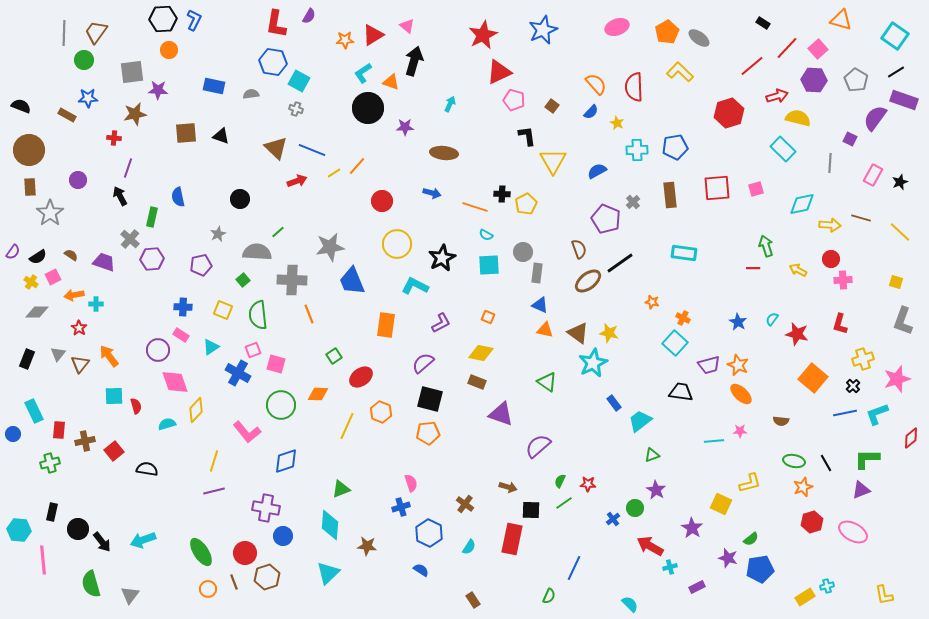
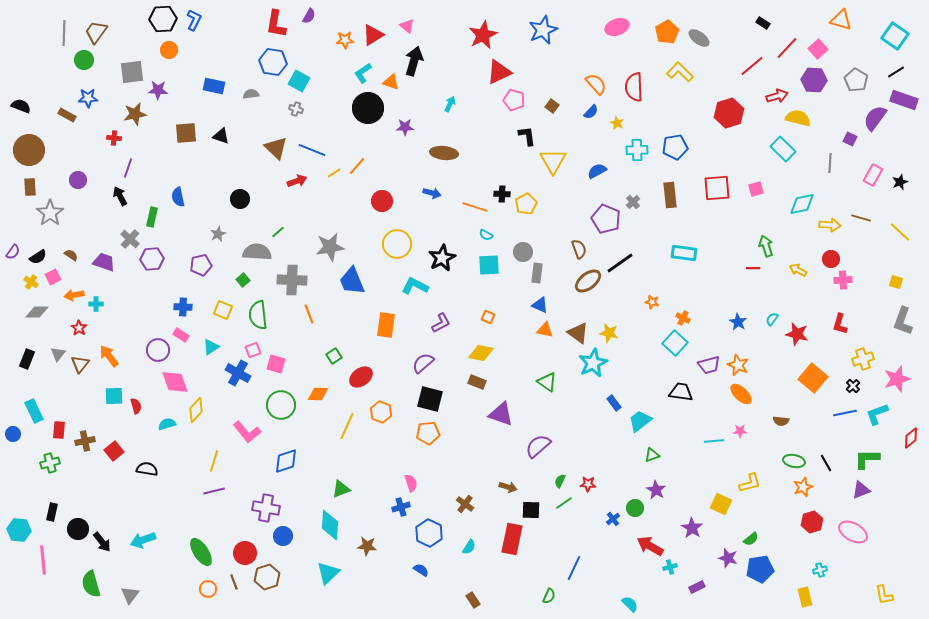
cyan cross at (827, 586): moved 7 px left, 16 px up
yellow rectangle at (805, 597): rotated 72 degrees counterclockwise
